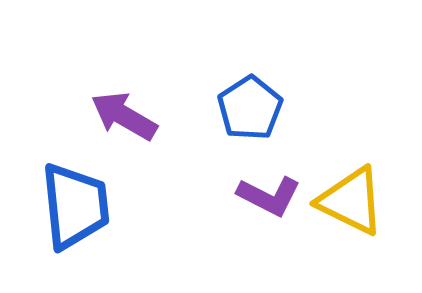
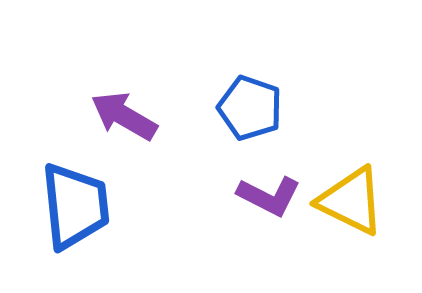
blue pentagon: rotated 20 degrees counterclockwise
